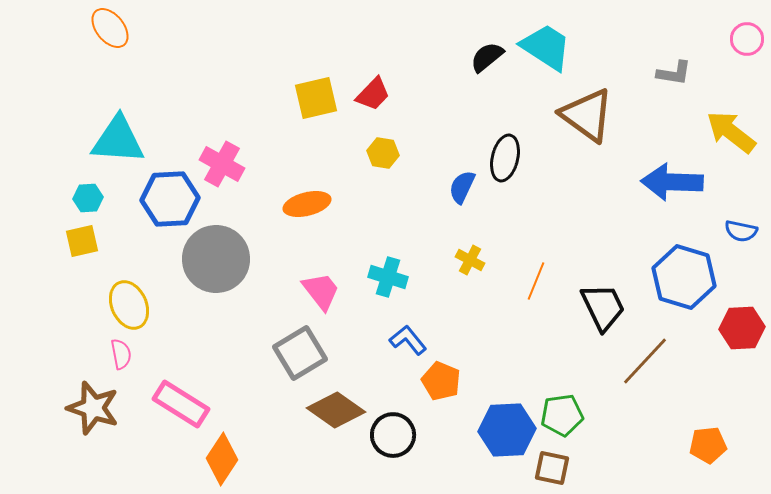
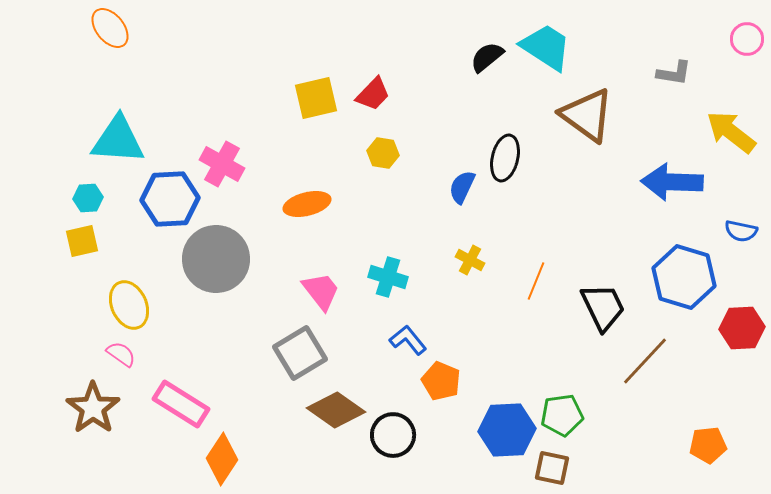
pink semicircle at (121, 354): rotated 44 degrees counterclockwise
brown star at (93, 408): rotated 18 degrees clockwise
